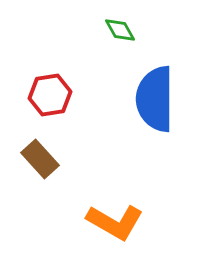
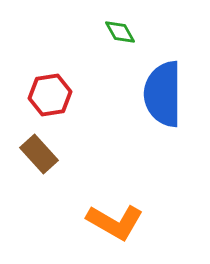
green diamond: moved 2 px down
blue semicircle: moved 8 px right, 5 px up
brown rectangle: moved 1 px left, 5 px up
